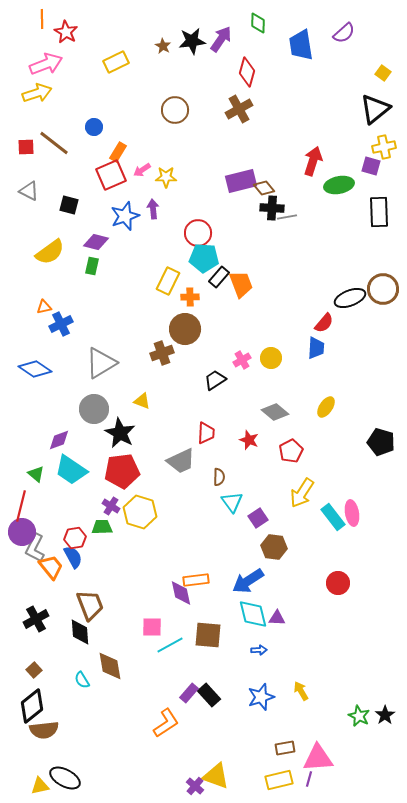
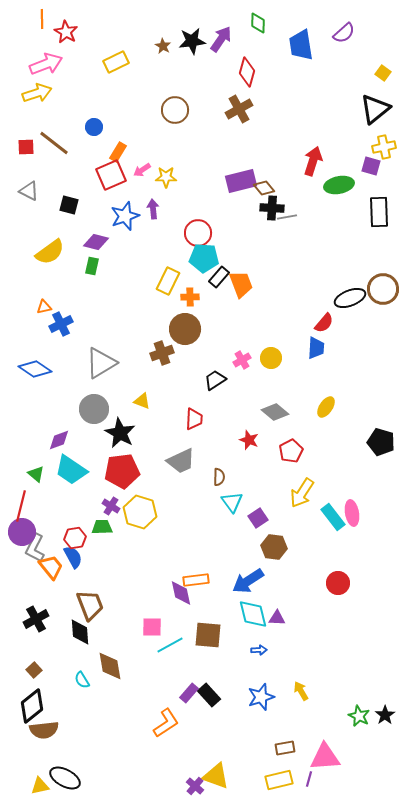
red trapezoid at (206, 433): moved 12 px left, 14 px up
pink triangle at (318, 758): moved 7 px right, 1 px up
